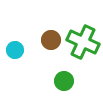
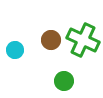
green cross: moved 2 px up
